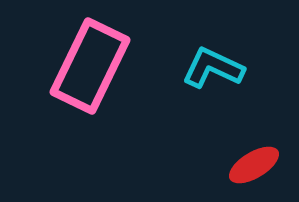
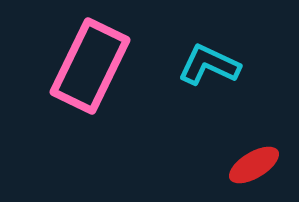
cyan L-shape: moved 4 px left, 3 px up
